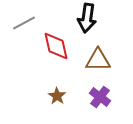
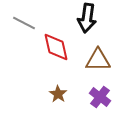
gray line: rotated 55 degrees clockwise
red diamond: moved 1 px down
brown star: moved 1 px right, 2 px up
